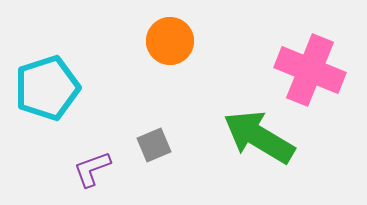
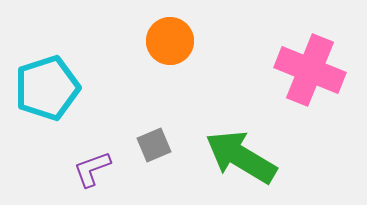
green arrow: moved 18 px left, 20 px down
